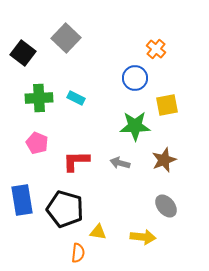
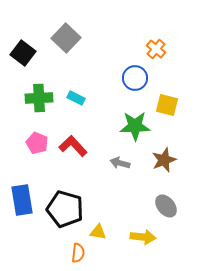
yellow square: rotated 25 degrees clockwise
red L-shape: moved 3 px left, 15 px up; rotated 48 degrees clockwise
